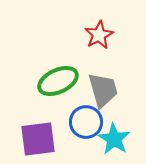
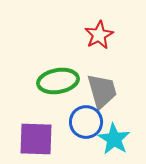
green ellipse: rotated 15 degrees clockwise
gray trapezoid: moved 1 px left, 1 px down
purple square: moved 2 px left; rotated 9 degrees clockwise
